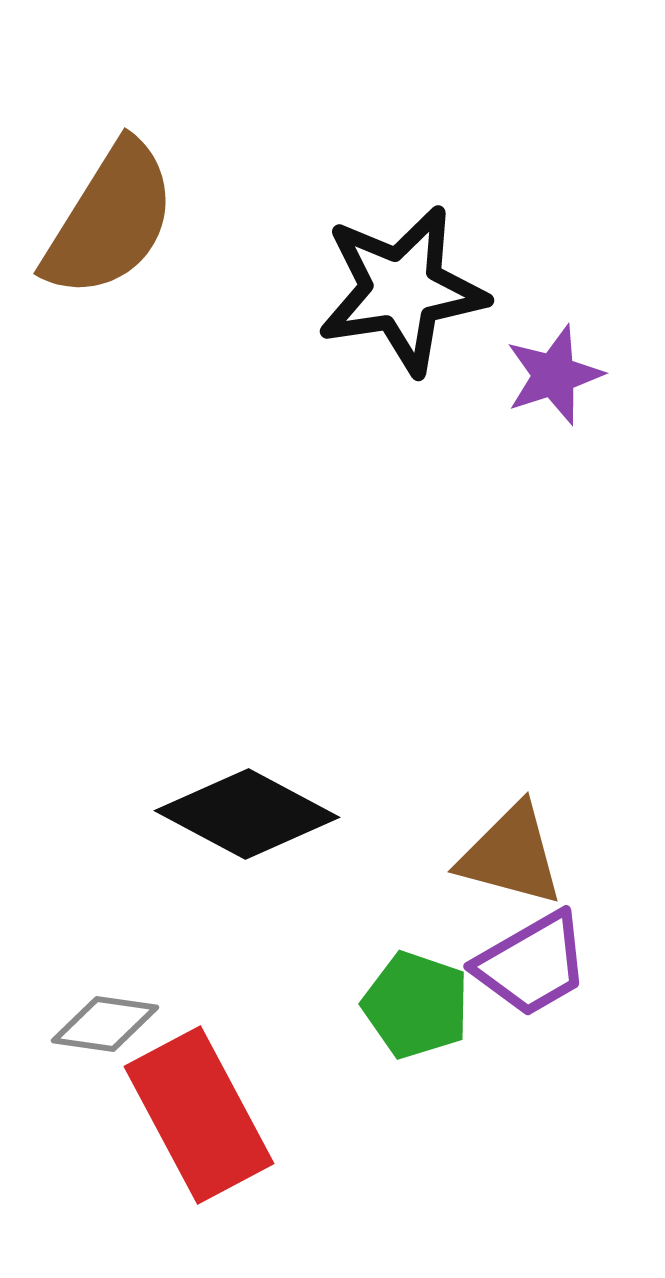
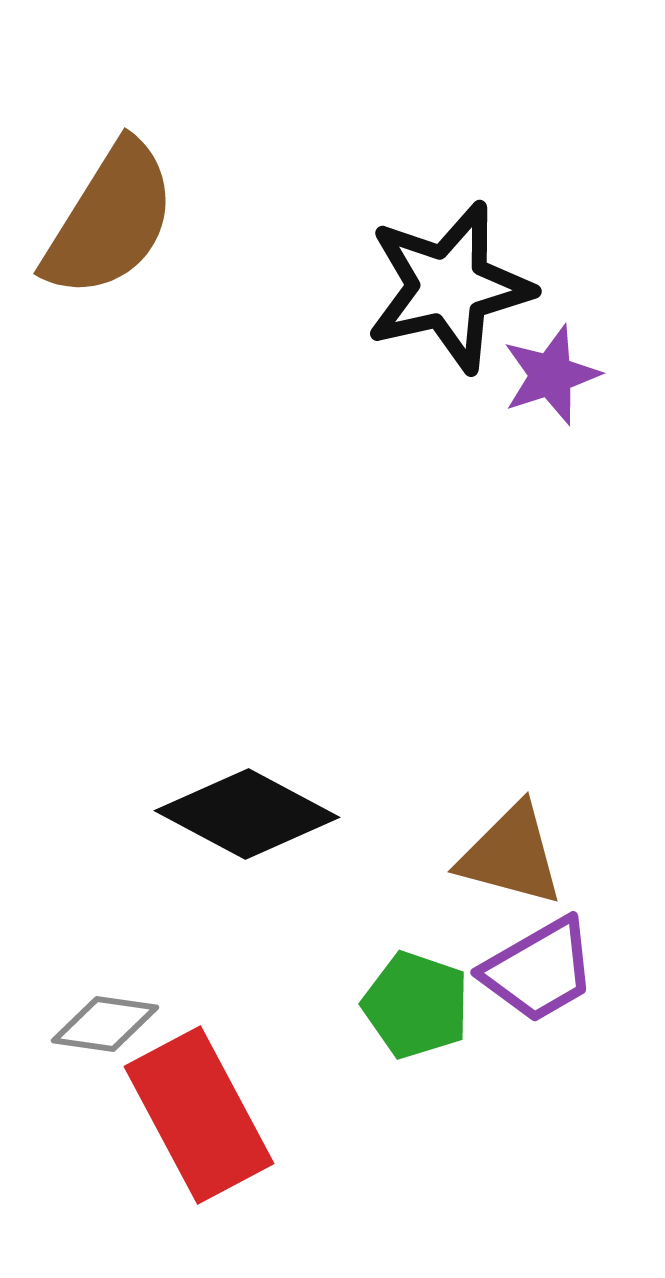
black star: moved 47 px right, 3 px up; rotated 4 degrees counterclockwise
purple star: moved 3 px left
purple trapezoid: moved 7 px right, 6 px down
